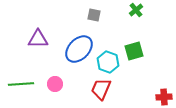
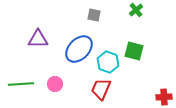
green square: rotated 30 degrees clockwise
